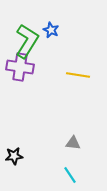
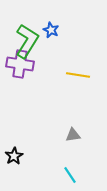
purple cross: moved 3 px up
gray triangle: moved 8 px up; rotated 14 degrees counterclockwise
black star: rotated 24 degrees counterclockwise
